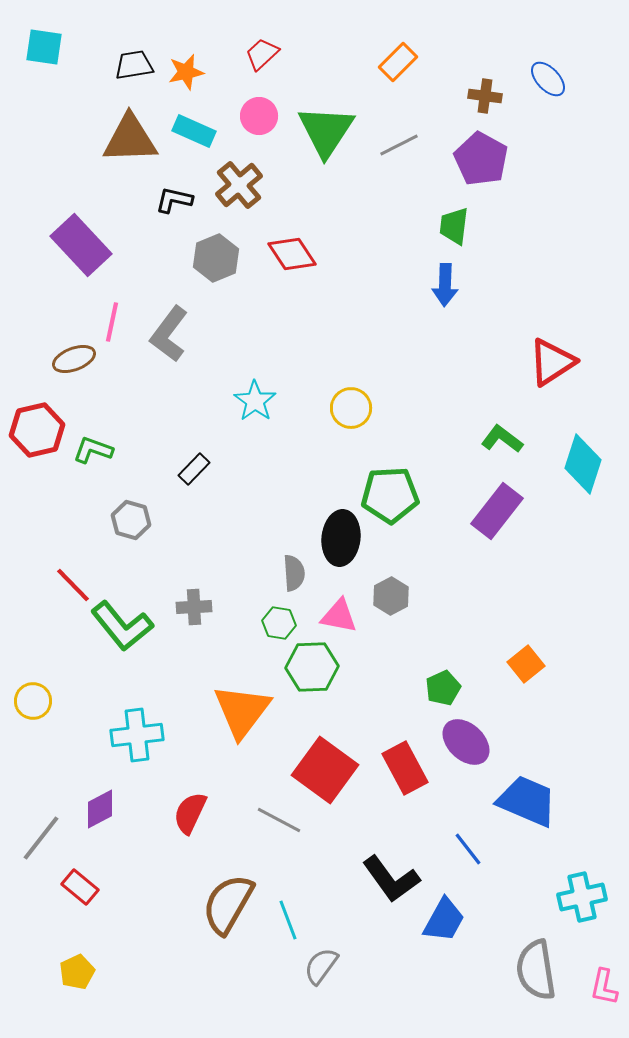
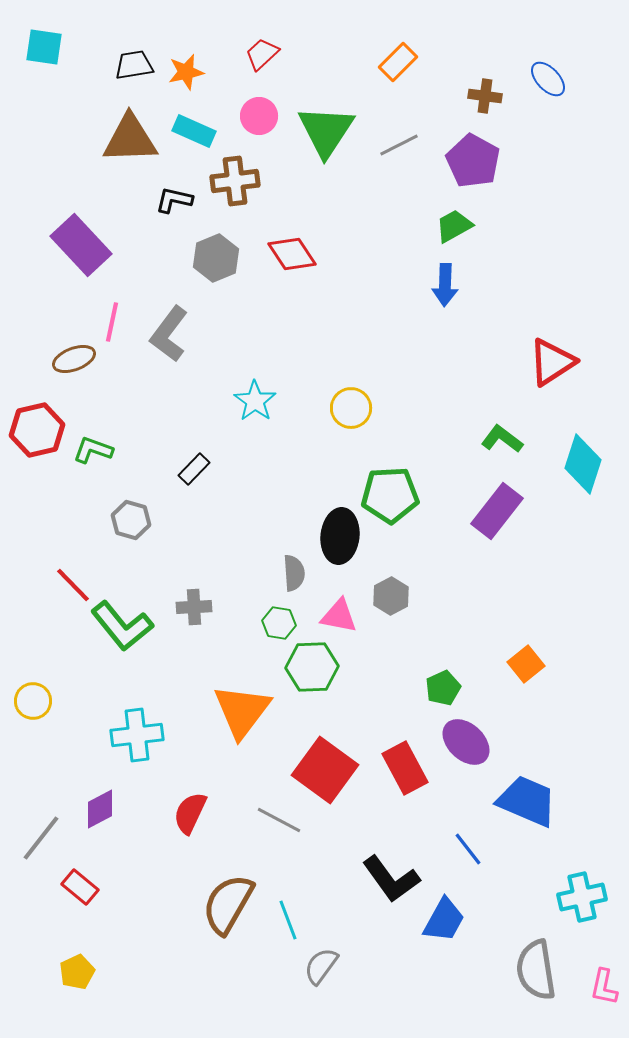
purple pentagon at (481, 159): moved 8 px left, 2 px down
brown cross at (239, 185): moved 4 px left, 4 px up; rotated 33 degrees clockwise
green trapezoid at (454, 226): rotated 54 degrees clockwise
black ellipse at (341, 538): moved 1 px left, 2 px up
